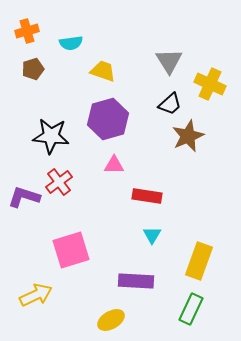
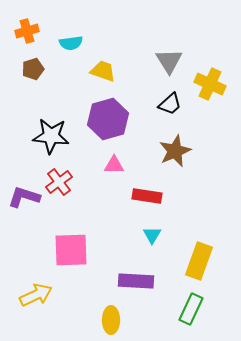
brown star: moved 13 px left, 15 px down
pink square: rotated 15 degrees clockwise
yellow ellipse: rotated 60 degrees counterclockwise
